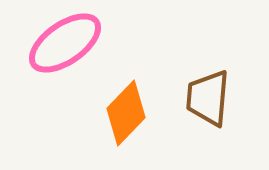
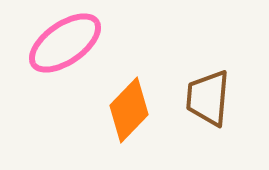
orange diamond: moved 3 px right, 3 px up
